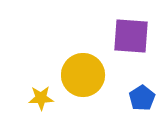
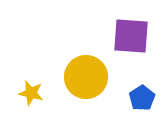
yellow circle: moved 3 px right, 2 px down
yellow star: moved 10 px left, 5 px up; rotated 15 degrees clockwise
